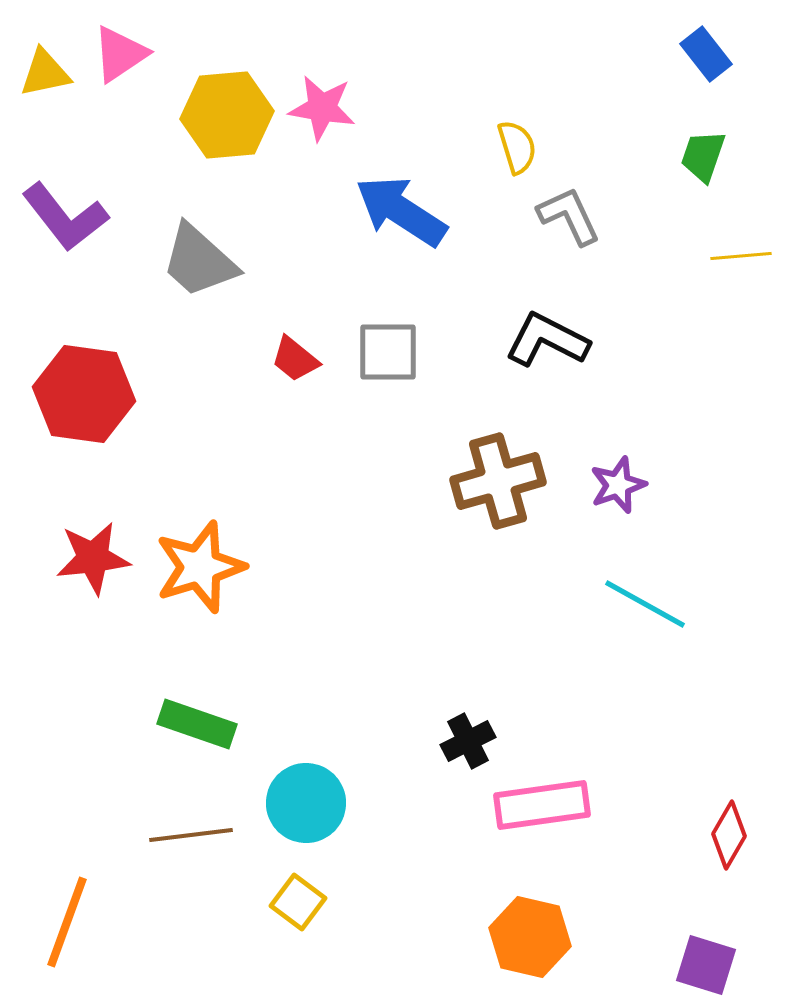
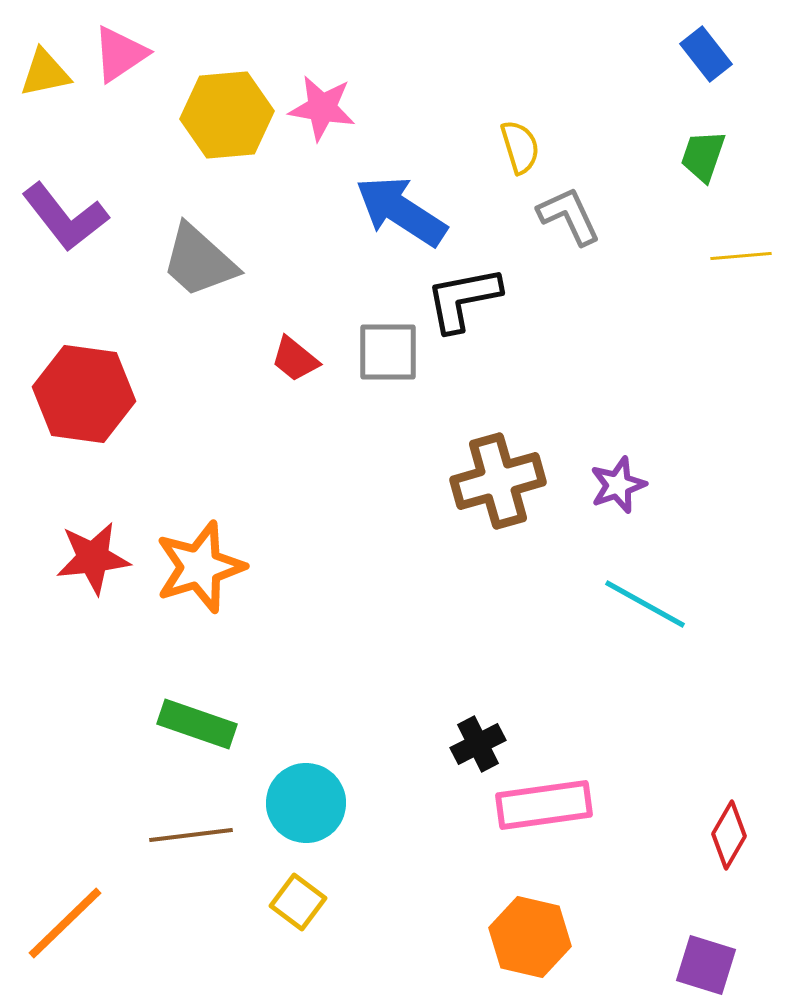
yellow semicircle: moved 3 px right
black L-shape: moved 84 px left, 41 px up; rotated 38 degrees counterclockwise
black cross: moved 10 px right, 3 px down
pink rectangle: moved 2 px right
orange line: moved 2 px left, 1 px down; rotated 26 degrees clockwise
